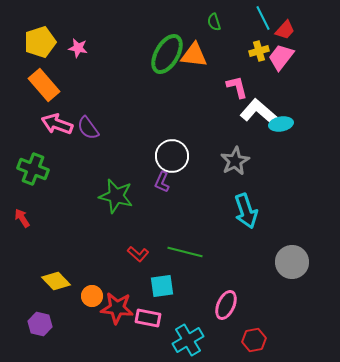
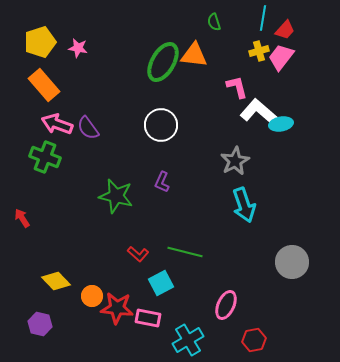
cyan line: rotated 35 degrees clockwise
green ellipse: moved 4 px left, 8 px down
white circle: moved 11 px left, 31 px up
green cross: moved 12 px right, 12 px up
cyan arrow: moved 2 px left, 6 px up
cyan square: moved 1 px left, 3 px up; rotated 20 degrees counterclockwise
